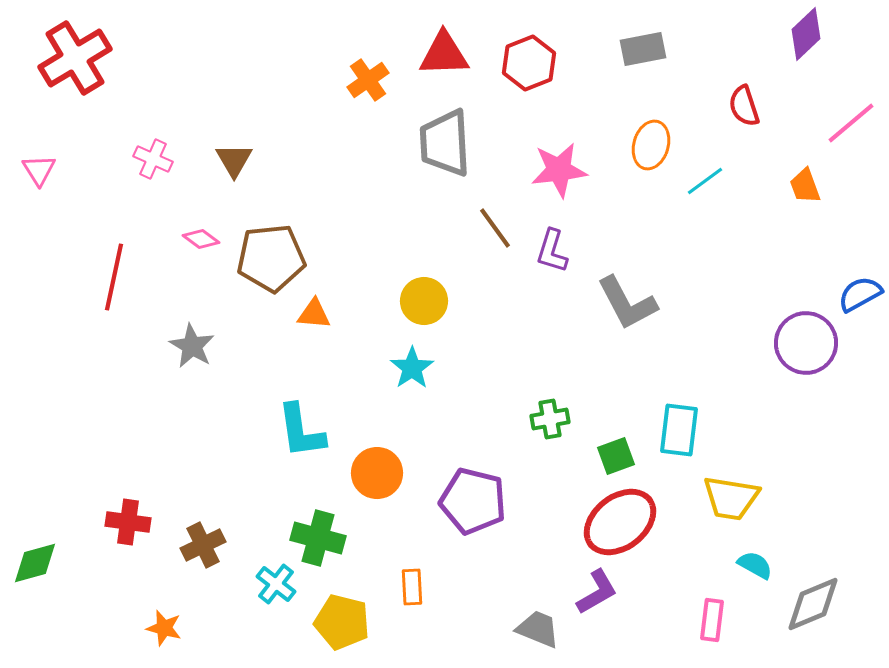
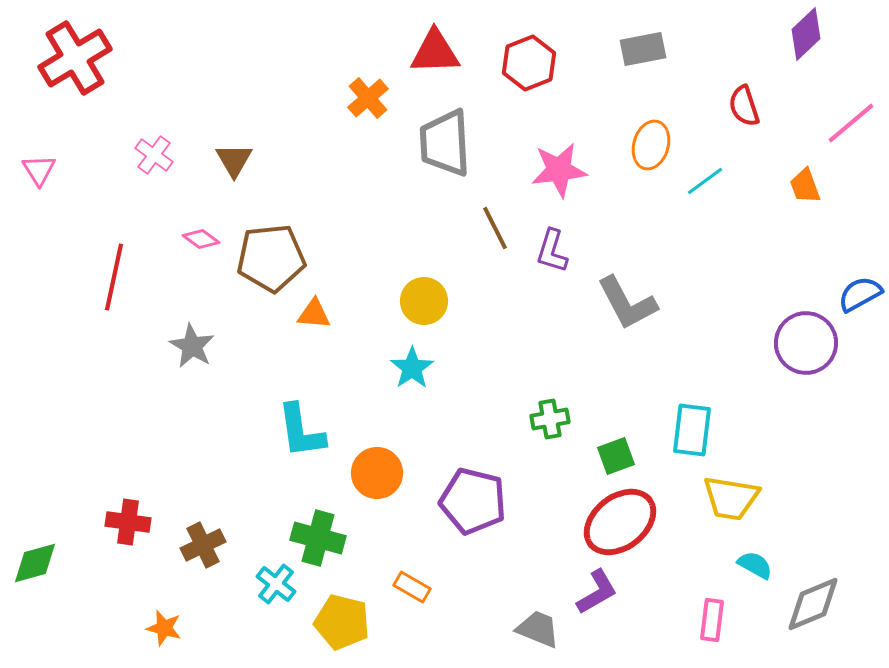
red triangle at (444, 54): moved 9 px left, 2 px up
orange cross at (368, 80): moved 18 px down; rotated 6 degrees counterclockwise
pink cross at (153, 159): moved 1 px right, 4 px up; rotated 12 degrees clockwise
brown line at (495, 228): rotated 9 degrees clockwise
cyan rectangle at (679, 430): moved 13 px right
orange rectangle at (412, 587): rotated 57 degrees counterclockwise
